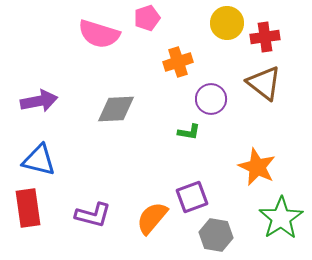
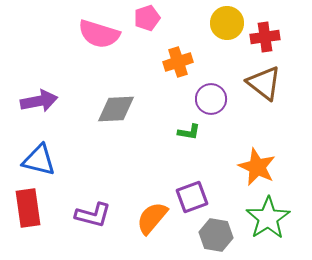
green star: moved 13 px left
